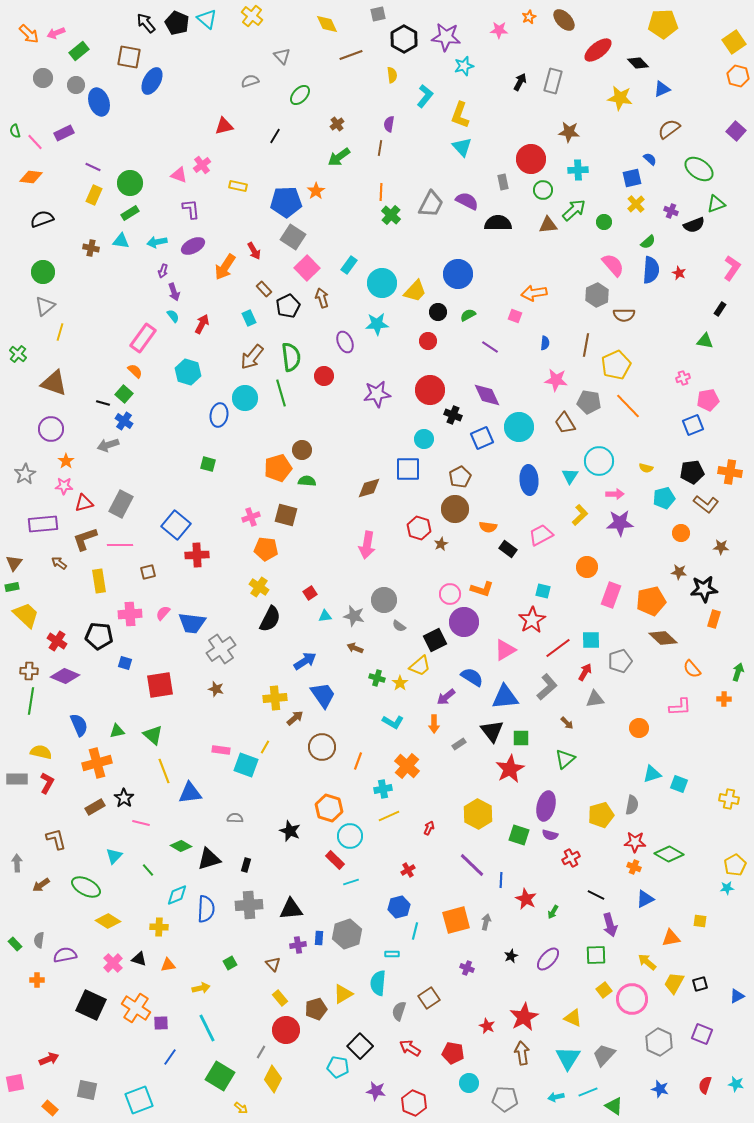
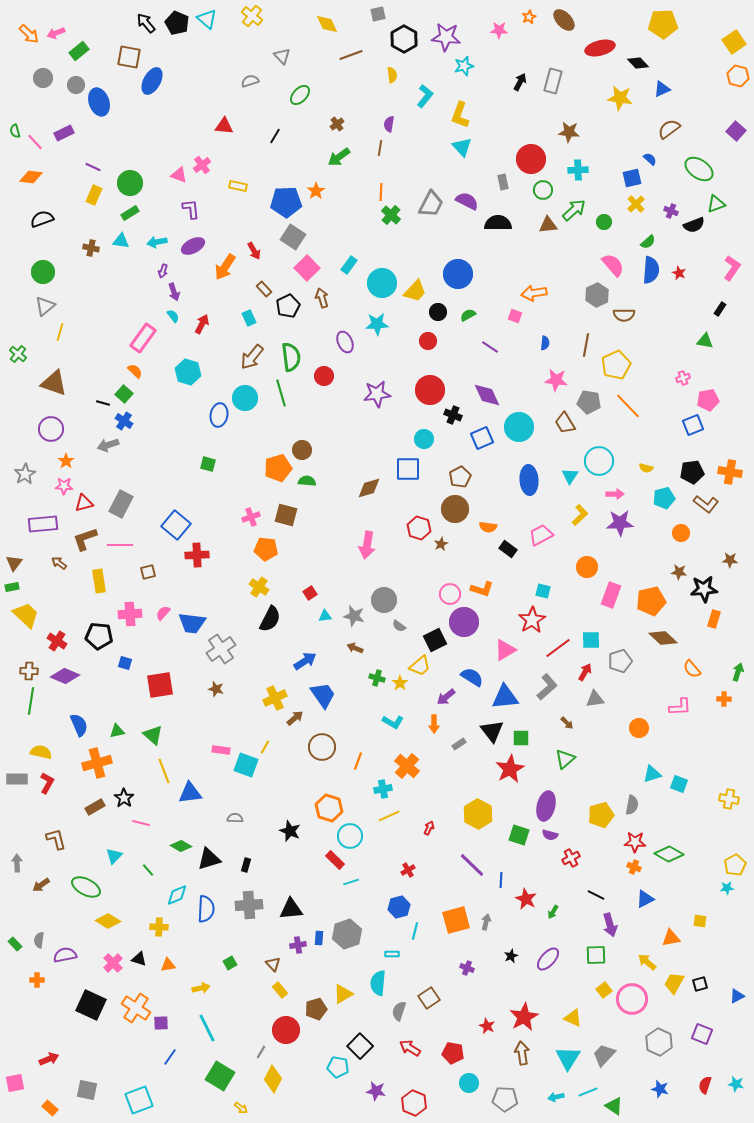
red ellipse at (598, 50): moved 2 px right, 2 px up; rotated 24 degrees clockwise
red triangle at (224, 126): rotated 18 degrees clockwise
brown star at (721, 547): moved 9 px right, 13 px down
yellow cross at (275, 698): rotated 20 degrees counterclockwise
yellow rectangle at (280, 998): moved 8 px up
